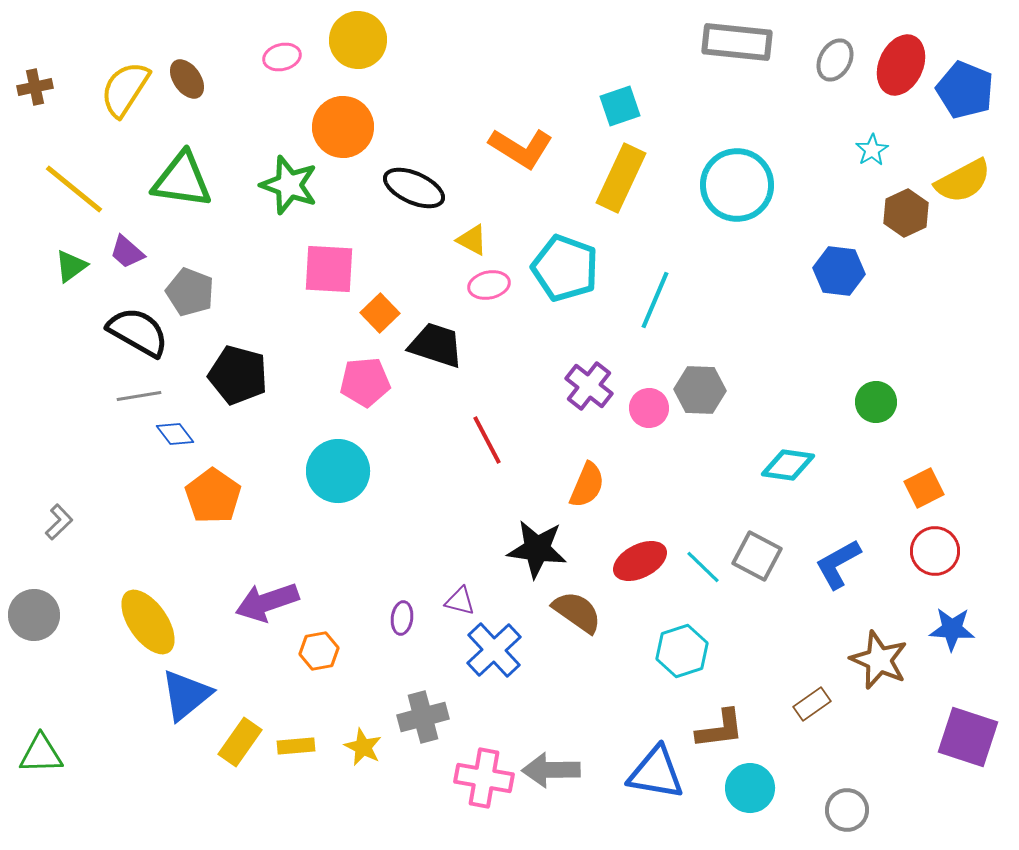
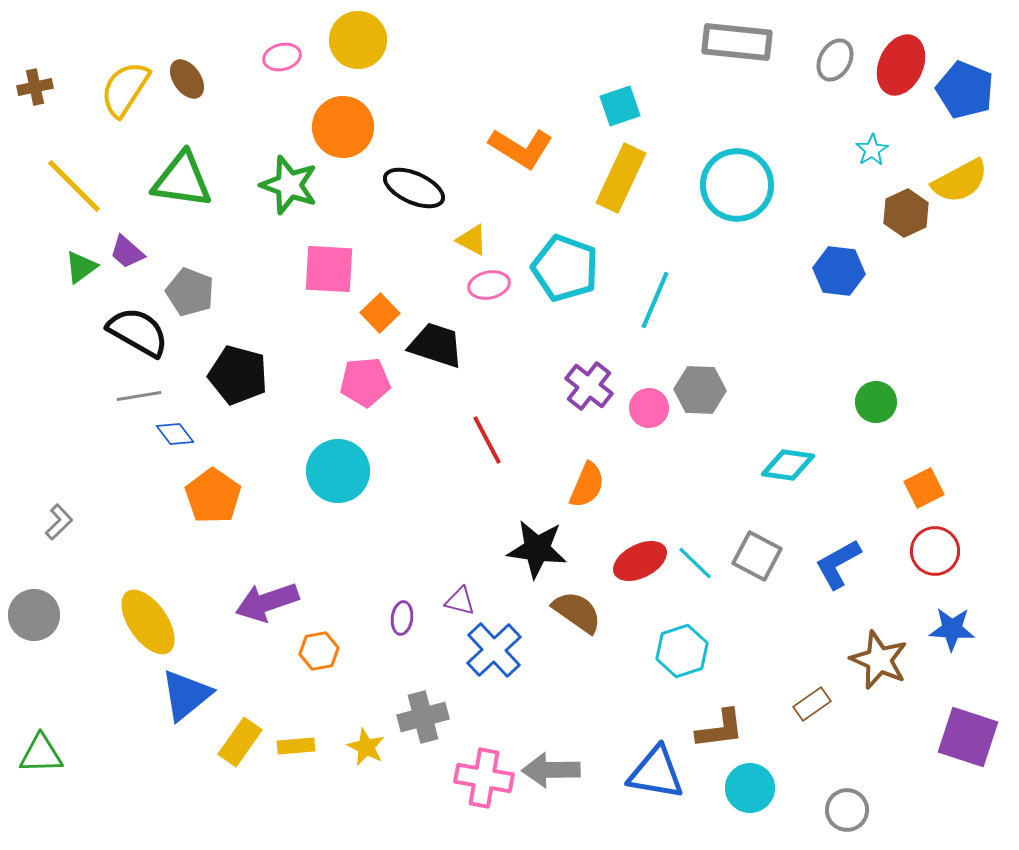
yellow semicircle at (963, 181): moved 3 px left
yellow line at (74, 189): moved 3 px up; rotated 6 degrees clockwise
green triangle at (71, 266): moved 10 px right, 1 px down
cyan line at (703, 567): moved 8 px left, 4 px up
yellow star at (363, 747): moved 3 px right
